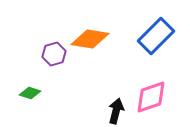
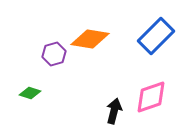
black arrow: moved 2 px left
